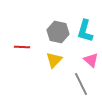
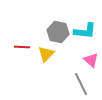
cyan L-shape: rotated 100 degrees counterclockwise
yellow triangle: moved 8 px left, 6 px up
